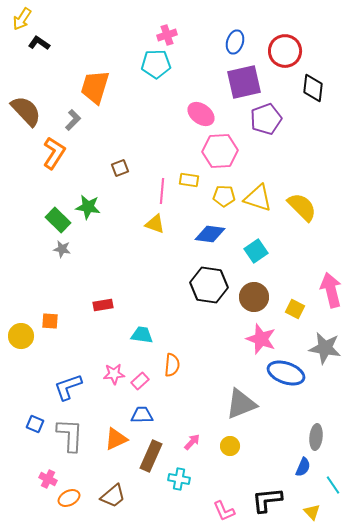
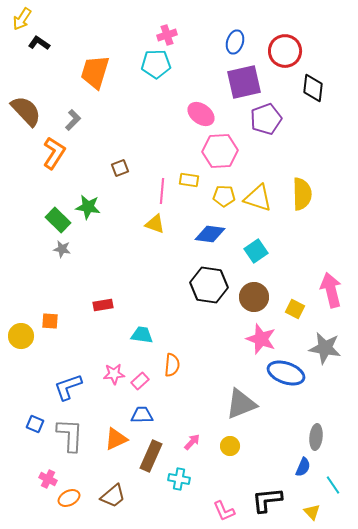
orange trapezoid at (95, 87): moved 15 px up
yellow semicircle at (302, 207): moved 13 px up; rotated 44 degrees clockwise
